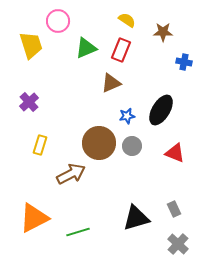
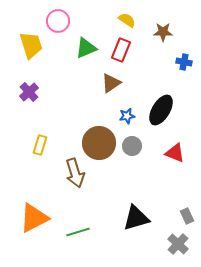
brown triangle: rotated 10 degrees counterclockwise
purple cross: moved 10 px up
brown arrow: moved 4 px right, 1 px up; rotated 100 degrees clockwise
gray rectangle: moved 13 px right, 7 px down
